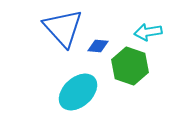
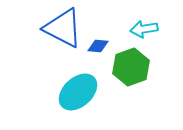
blue triangle: rotated 21 degrees counterclockwise
cyan arrow: moved 4 px left, 3 px up
green hexagon: moved 1 px right, 1 px down; rotated 21 degrees clockwise
